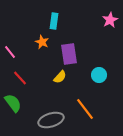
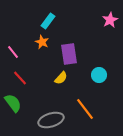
cyan rectangle: moved 6 px left; rotated 28 degrees clockwise
pink line: moved 3 px right
yellow semicircle: moved 1 px right, 1 px down
